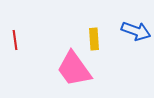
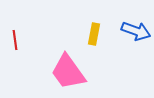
yellow rectangle: moved 5 px up; rotated 15 degrees clockwise
pink trapezoid: moved 6 px left, 3 px down
